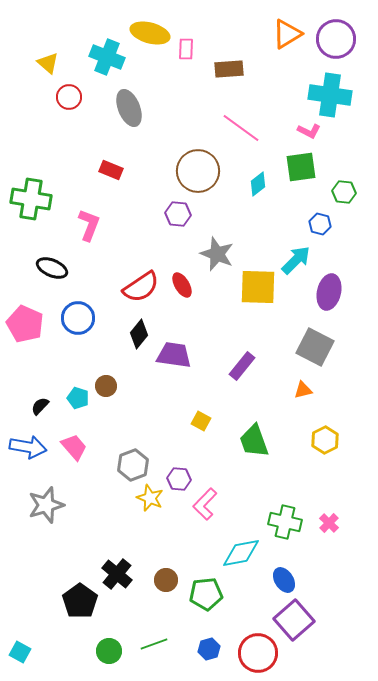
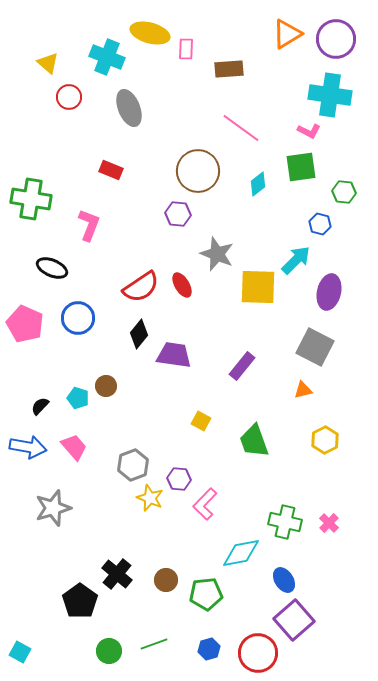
gray star at (46, 505): moved 7 px right, 3 px down
